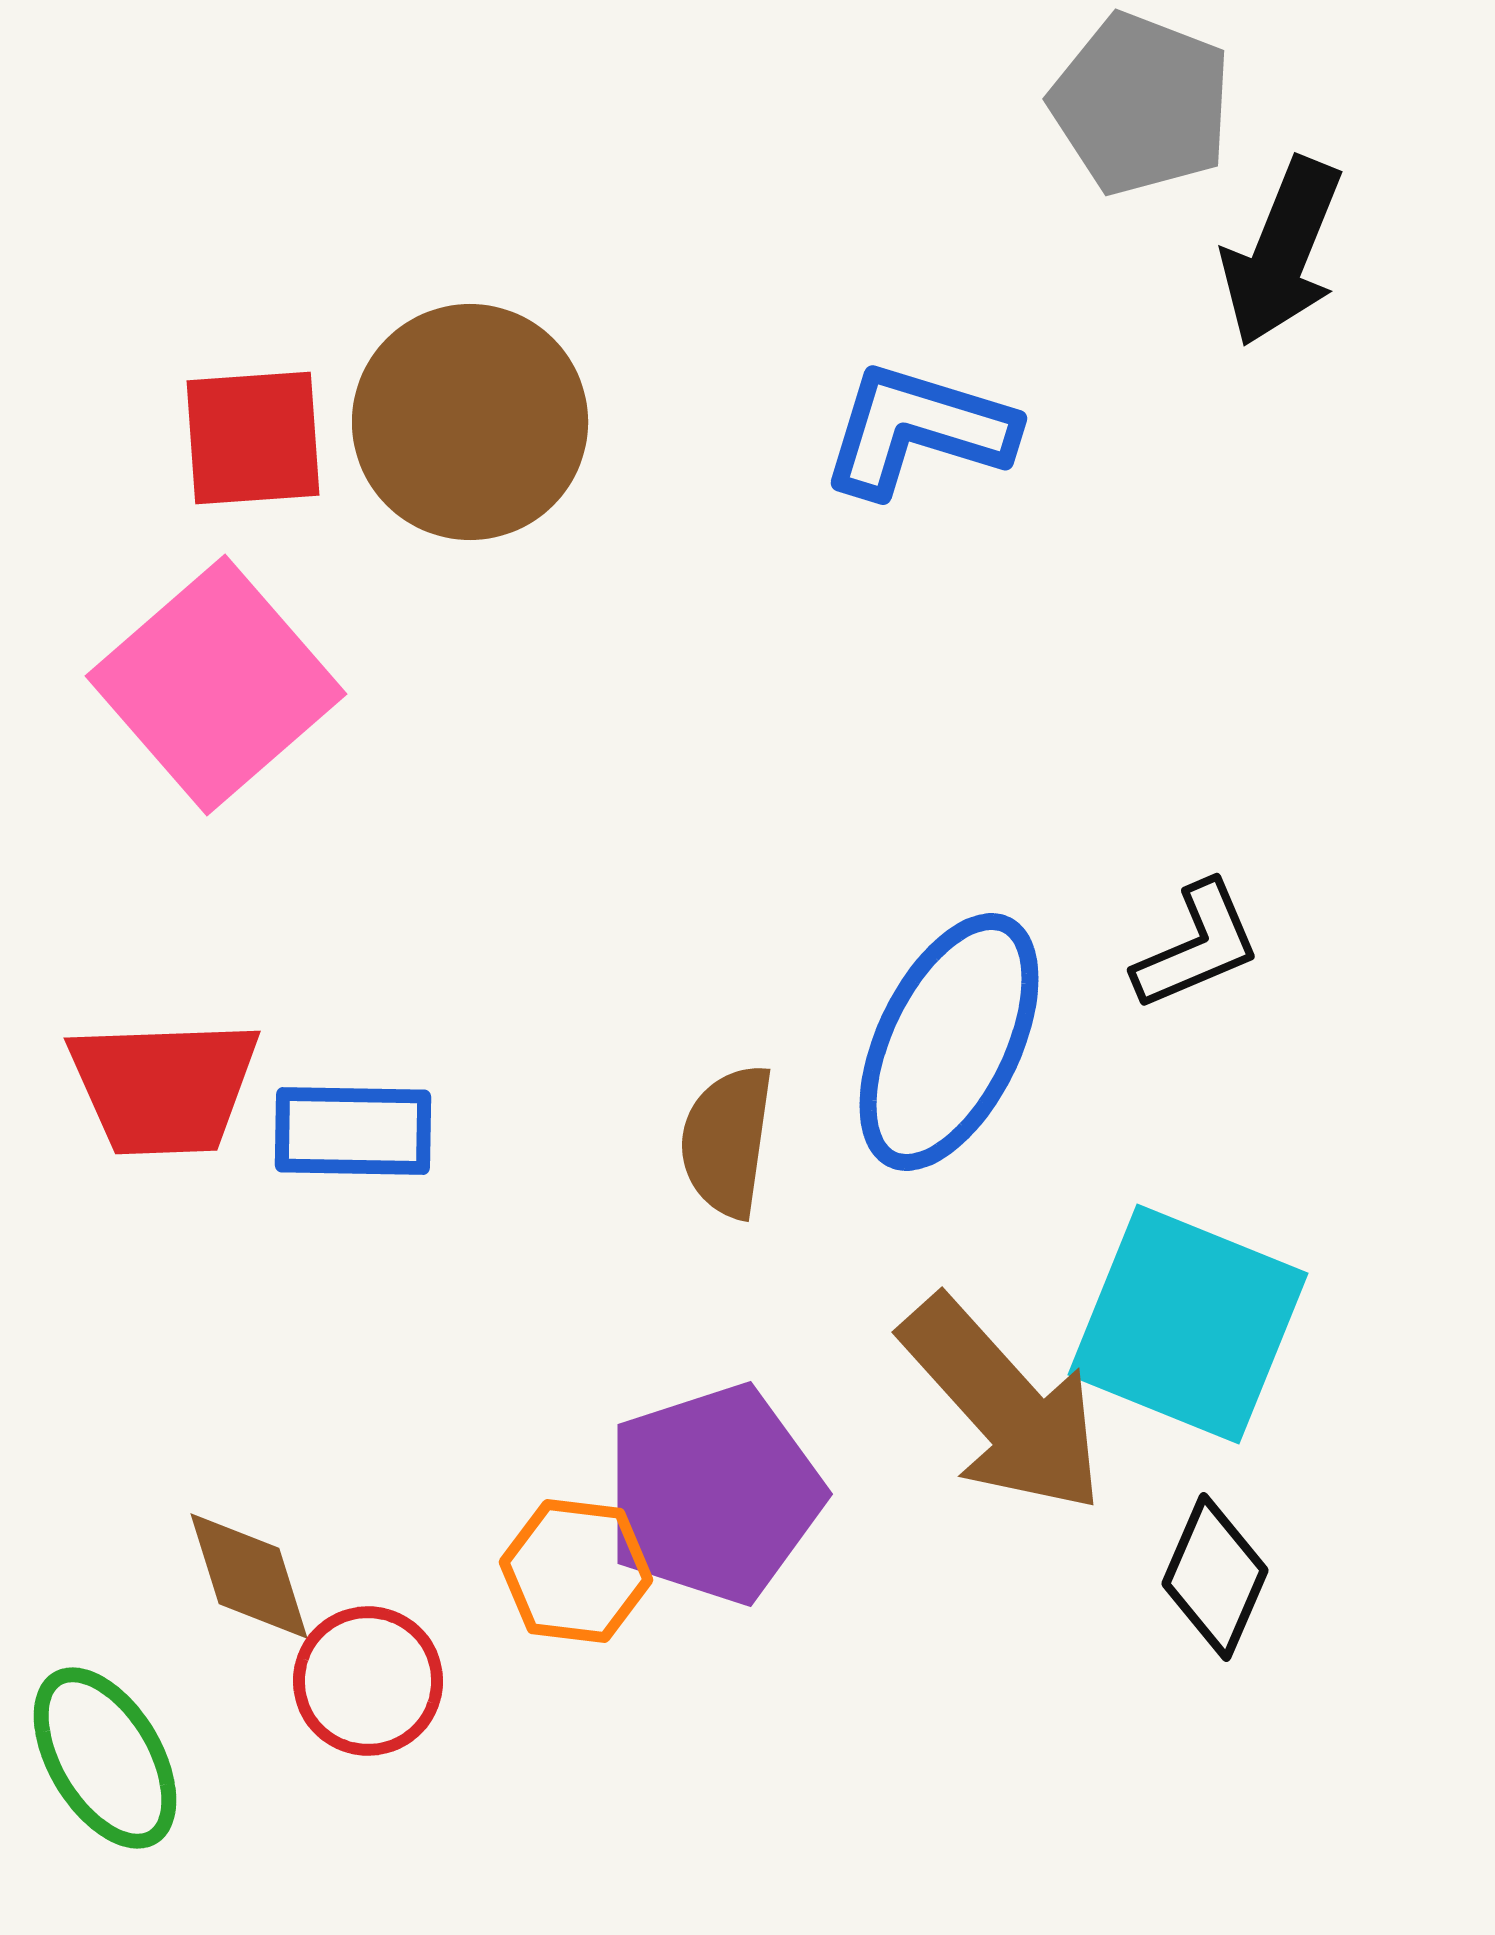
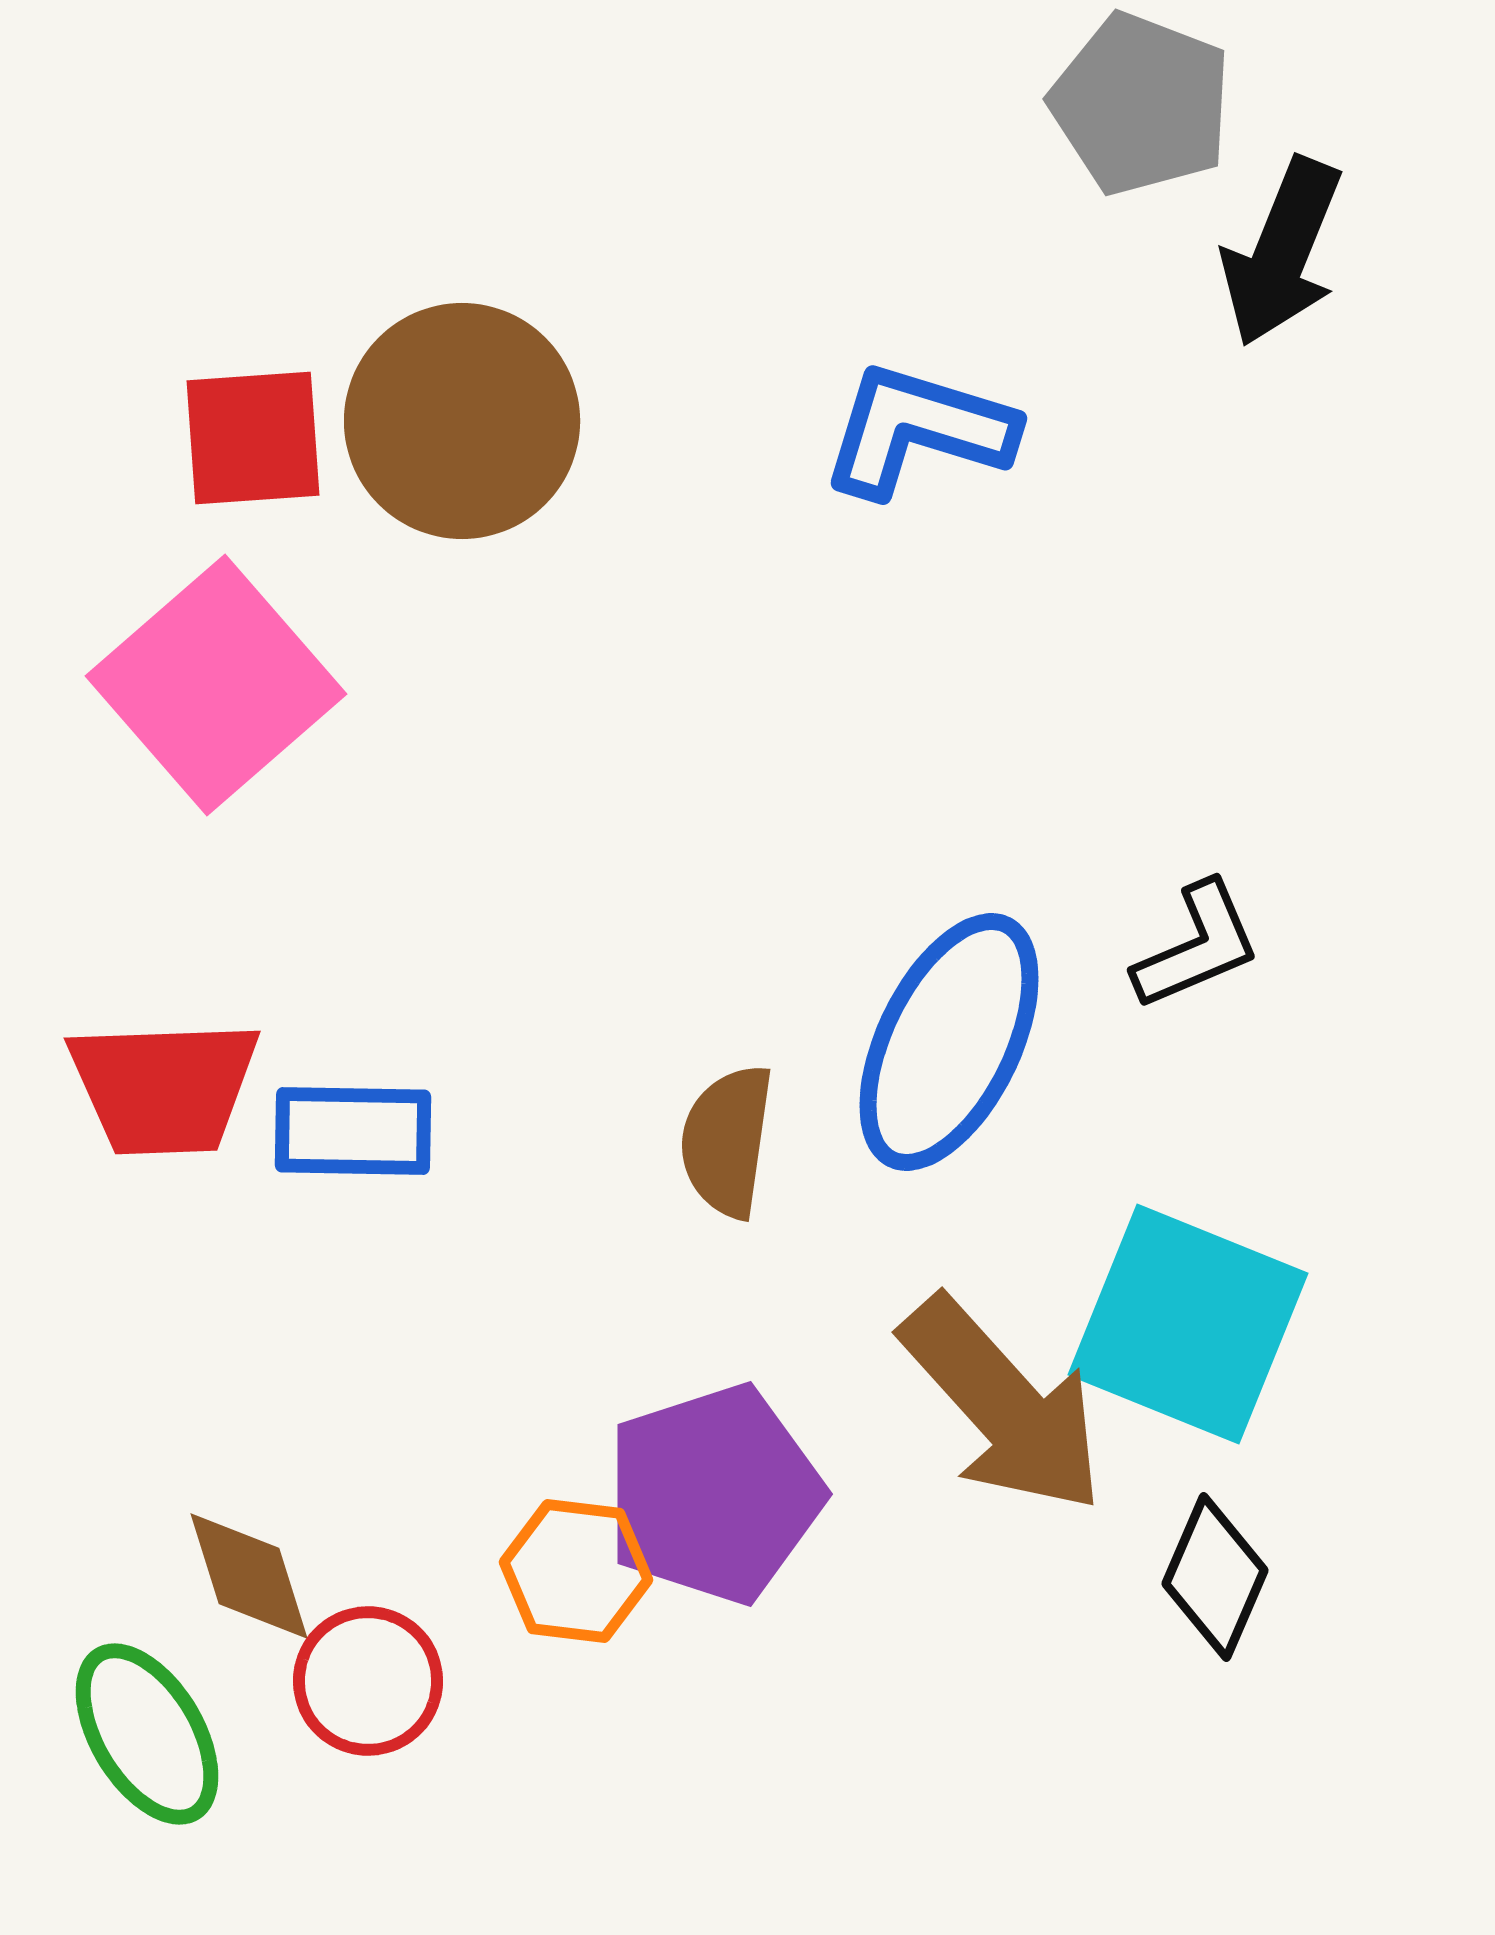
brown circle: moved 8 px left, 1 px up
green ellipse: moved 42 px right, 24 px up
